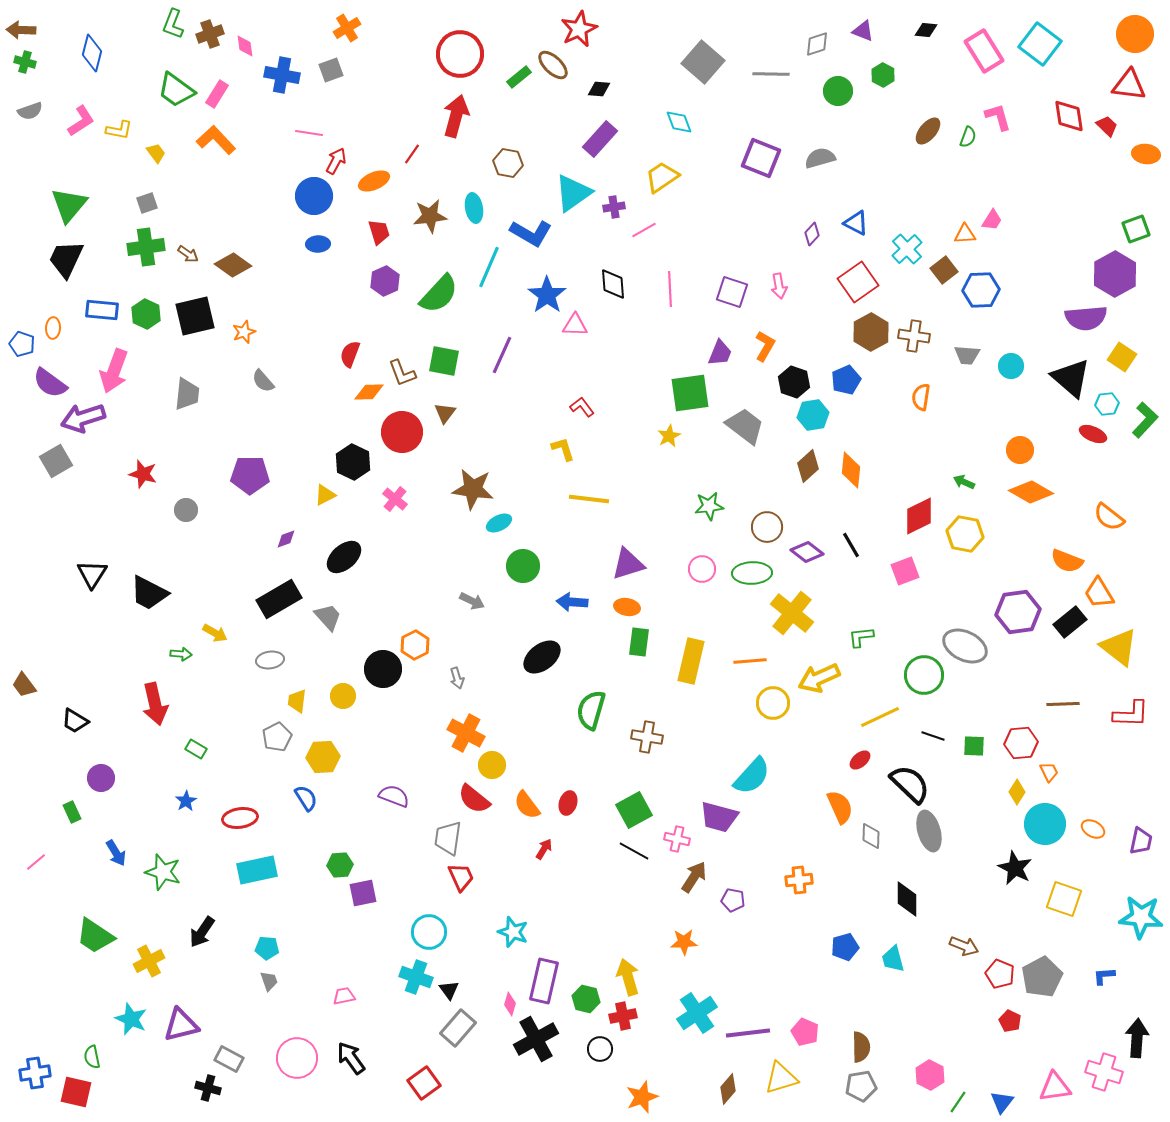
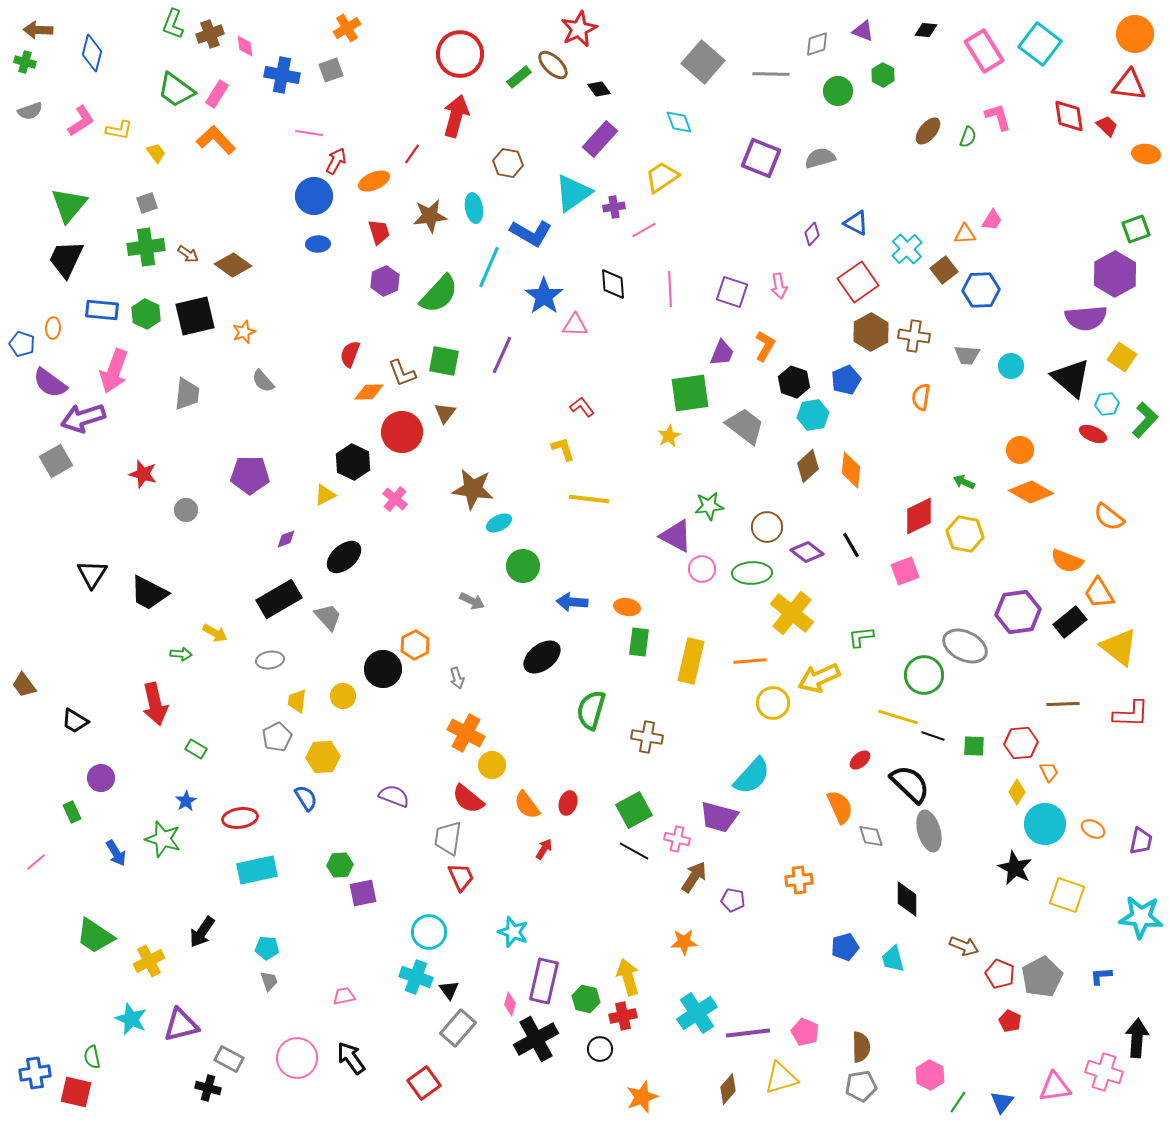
brown arrow at (21, 30): moved 17 px right
black diamond at (599, 89): rotated 50 degrees clockwise
blue star at (547, 295): moved 3 px left, 1 px down
purple trapezoid at (720, 353): moved 2 px right
purple triangle at (628, 564): moved 48 px right, 28 px up; rotated 45 degrees clockwise
yellow line at (880, 717): moved 18 px right; rotated 42 degrees clockwise
red semicircle at (474, 799): moved 6 px left
gray diamond at (871, 836): rotated 20 degrees counterclockwise
green star at (163, 872): moved 33 px up
yellow square at (1064, 899): moved 3 px right, 4 px up
blue L-shape at (1104, 976): moved 3 px left
